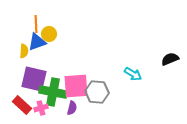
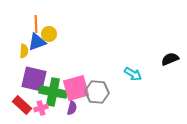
pink square: moved 2 px down; rotated 12 degrees counterclockwise
